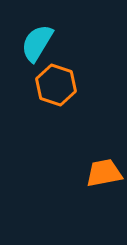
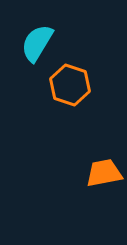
orange hexagon: moved 14 px right
